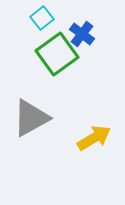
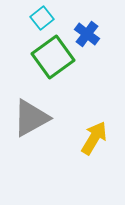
blue cross: moved 5 px right
green square: moved 4 px left, 3 px down
yellow arrow: rotated 28 degrees counterclockwise
